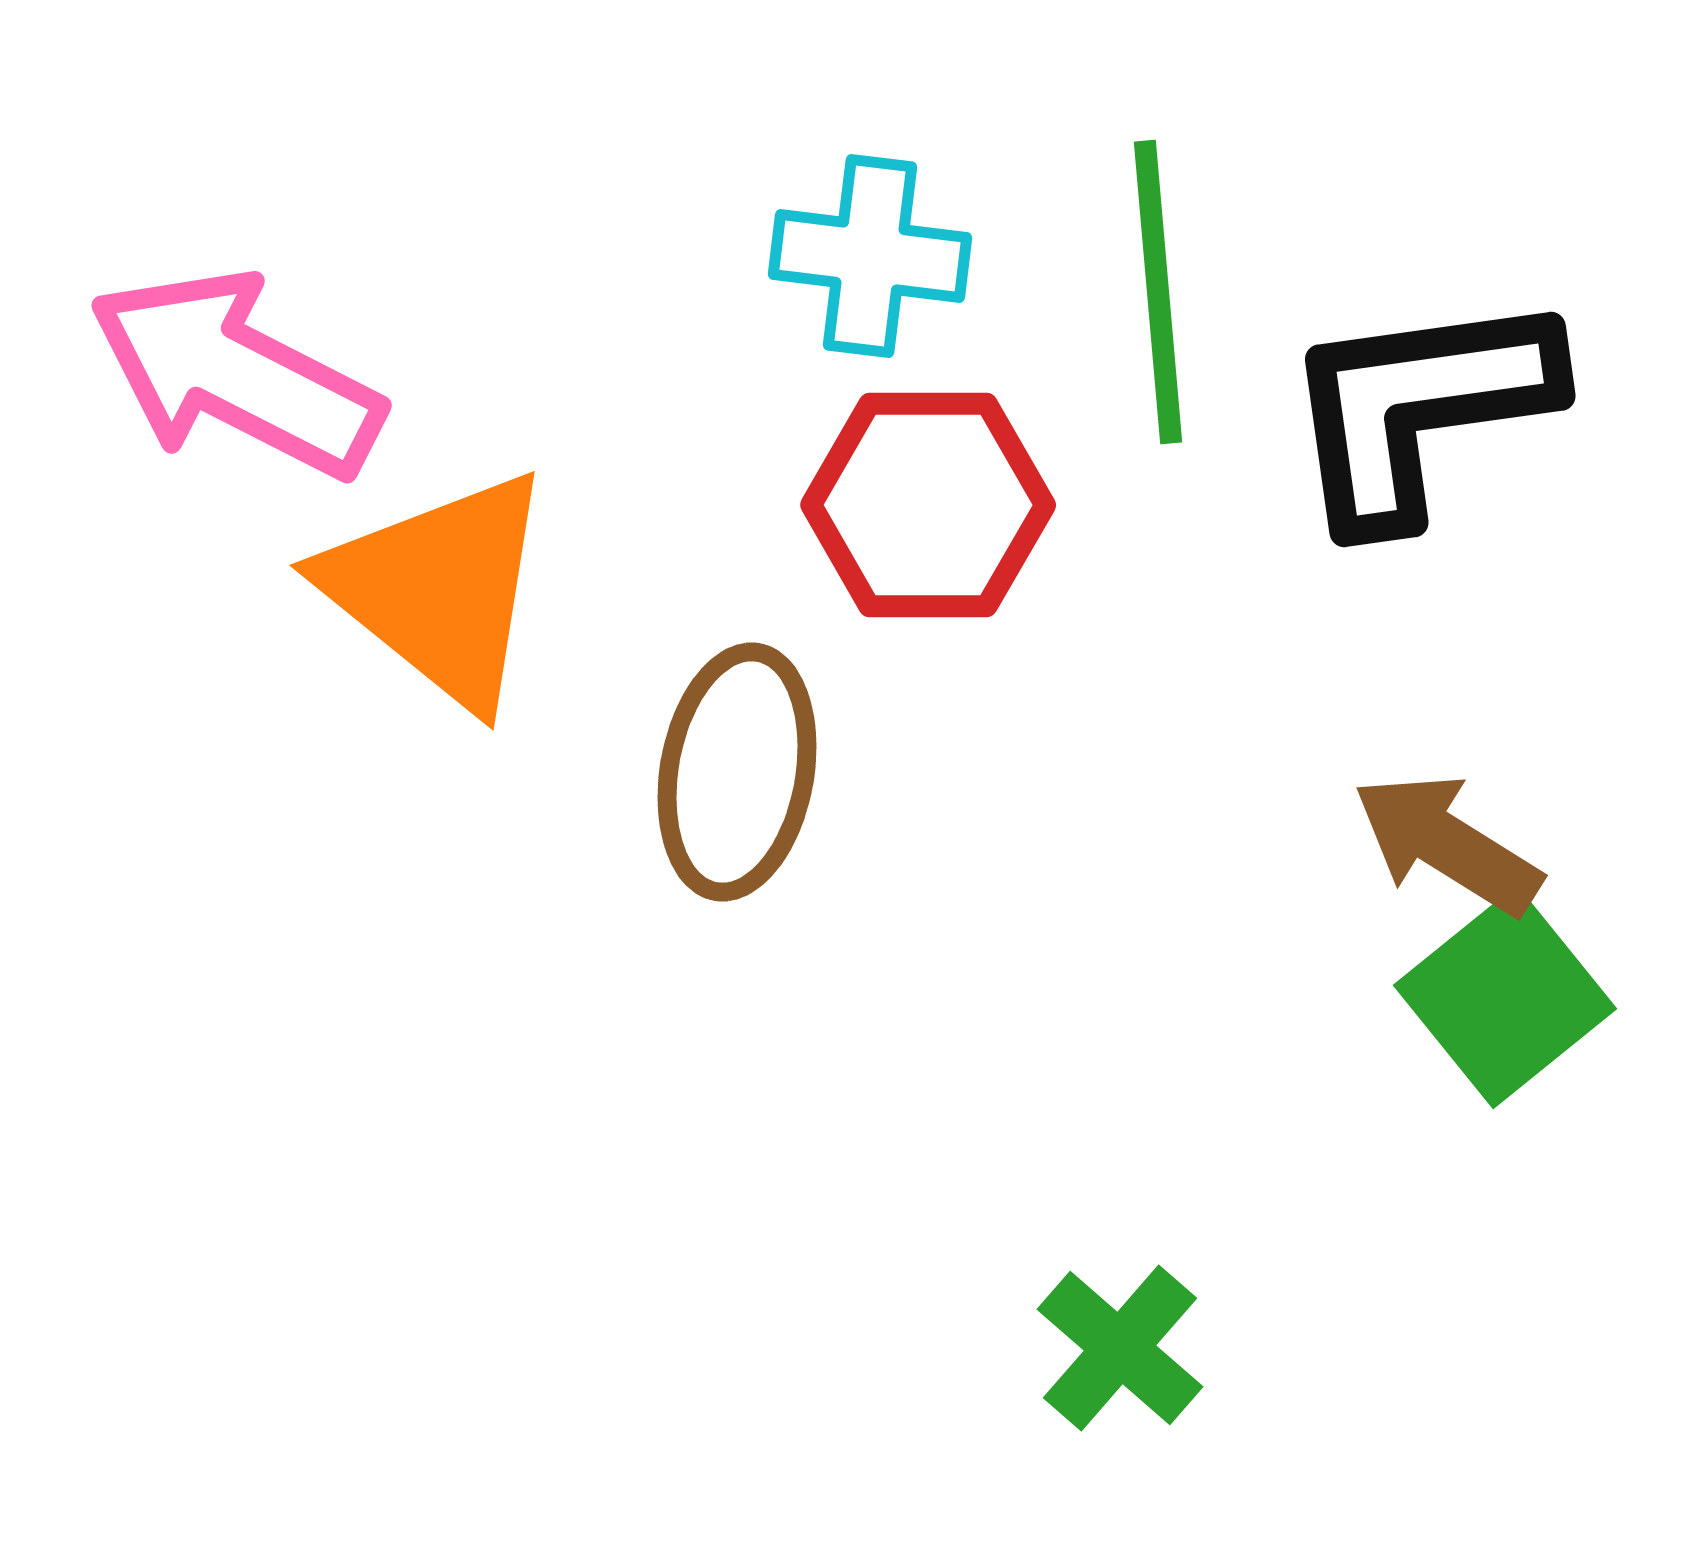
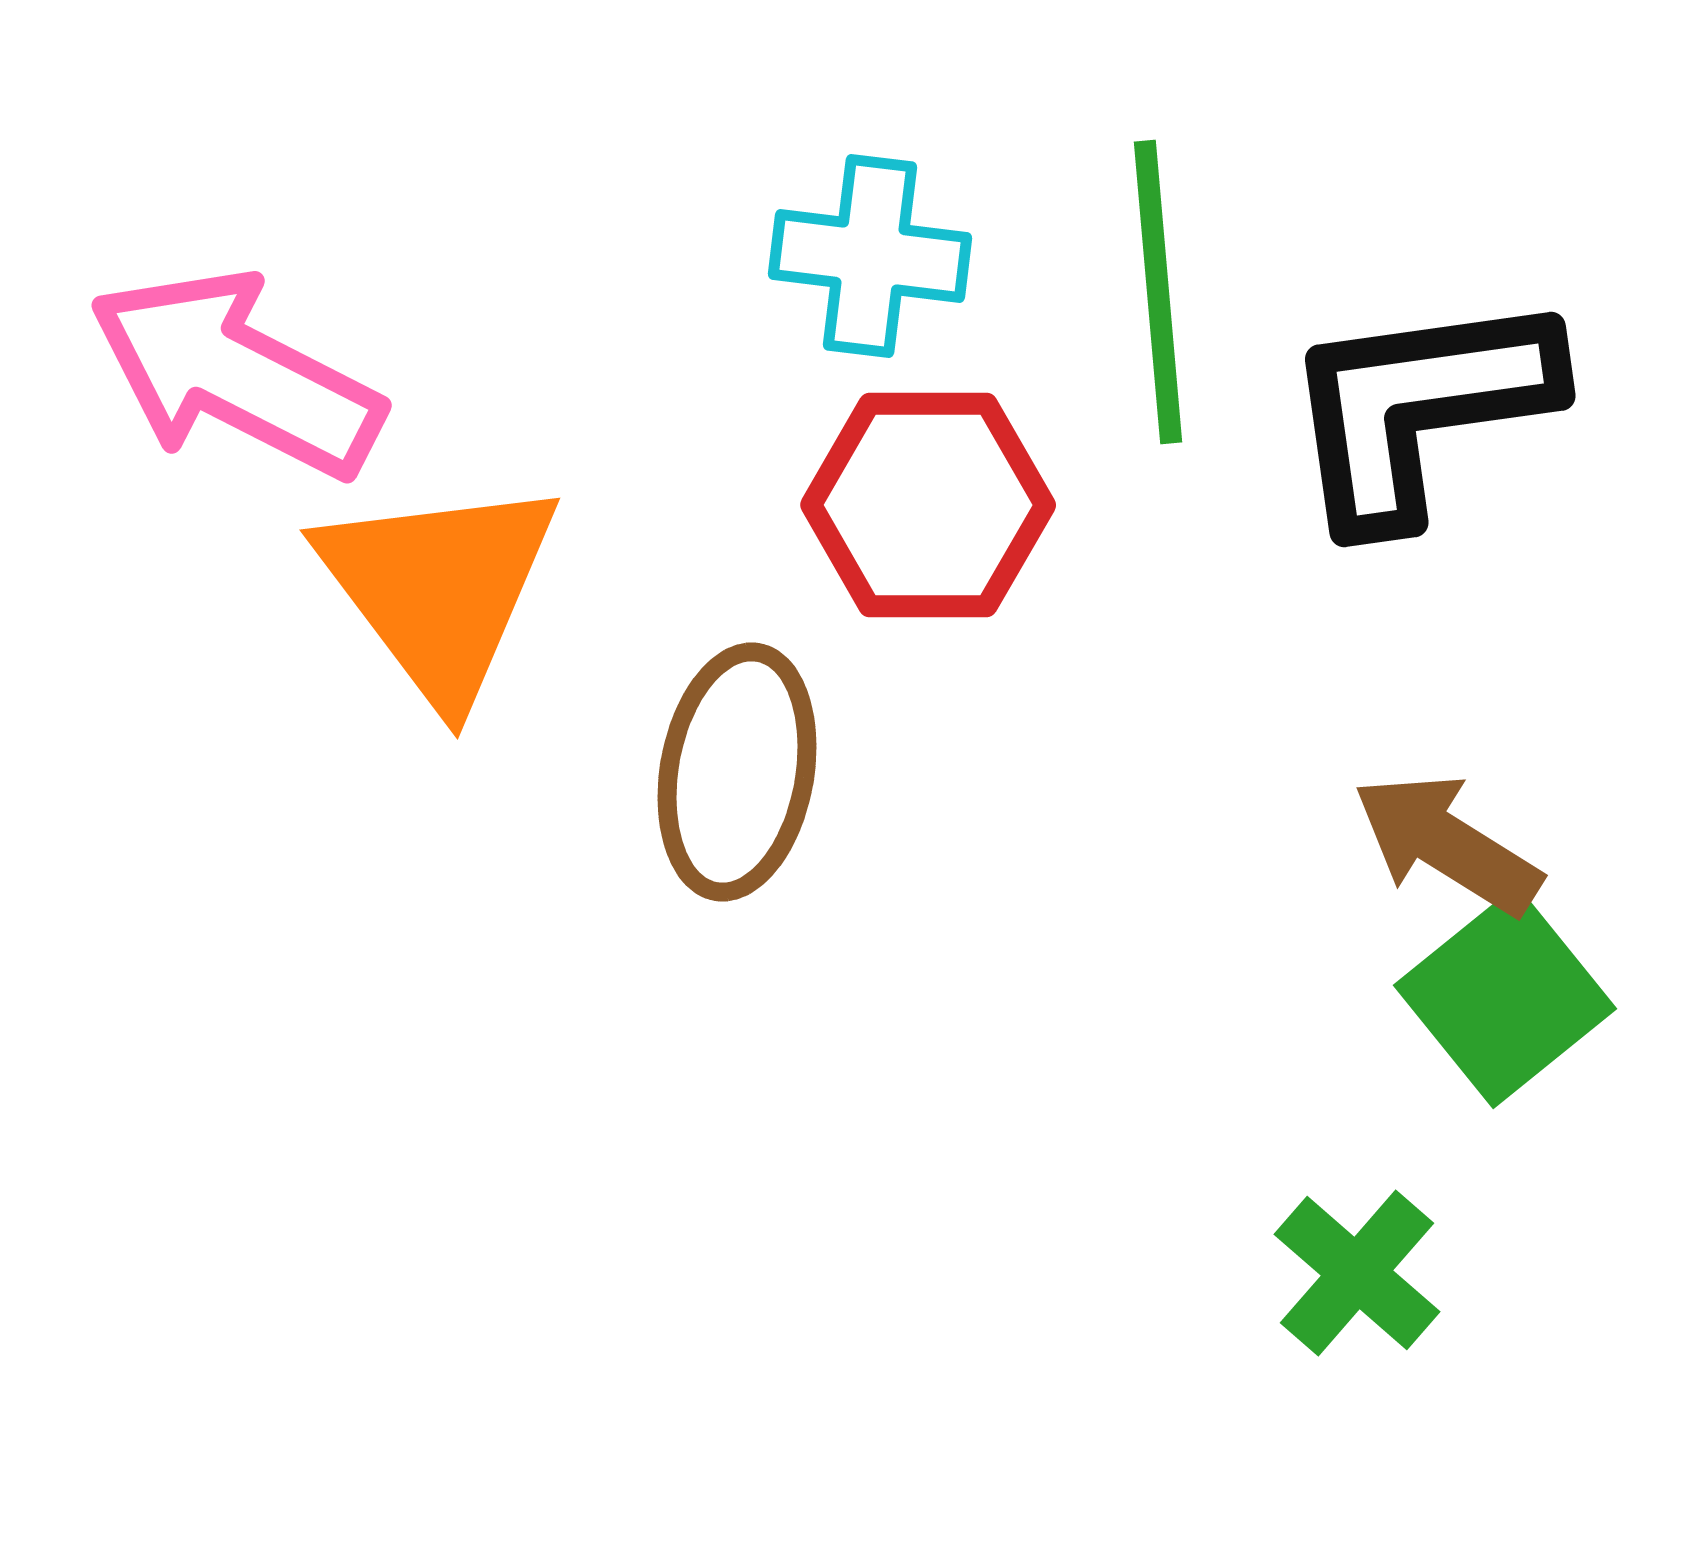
orange triangle: rotated 14 degrees clockwise
green cross: moved 237 px right, 75 px up
